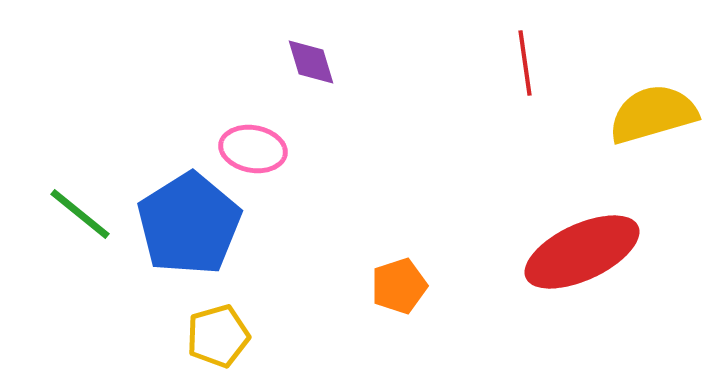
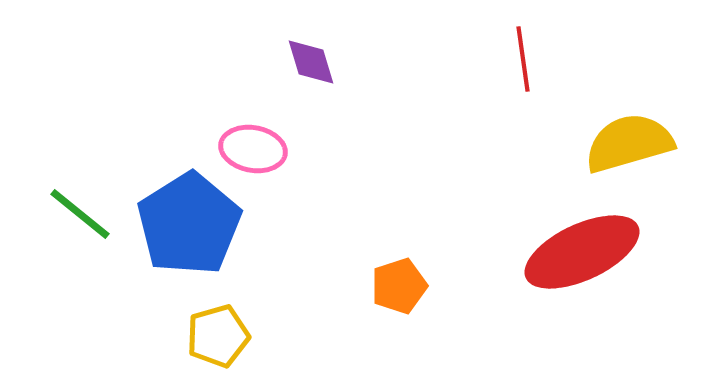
red line: moved 2 px left, 4 px up
yellow semicircle: moved 24 px left, 29 px down
